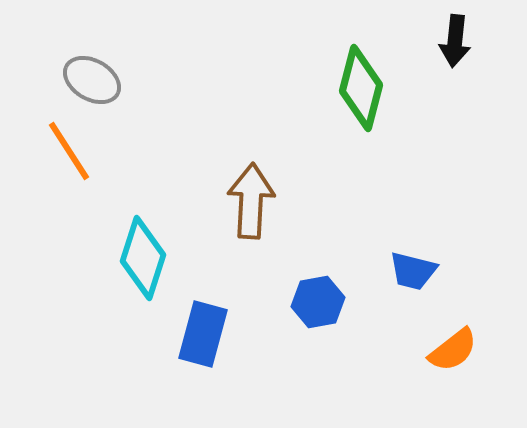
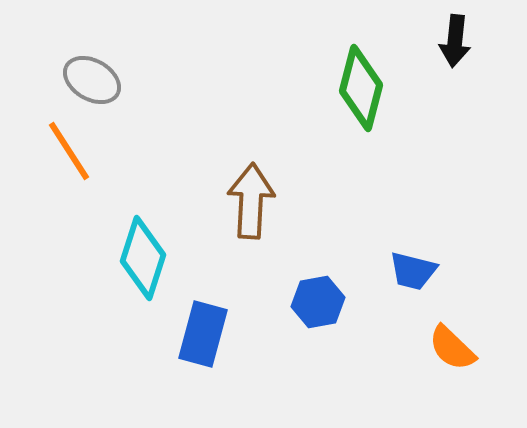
orange semicircle: moved 1 px left, 2 px up; rotated 82 degrees clockwise
